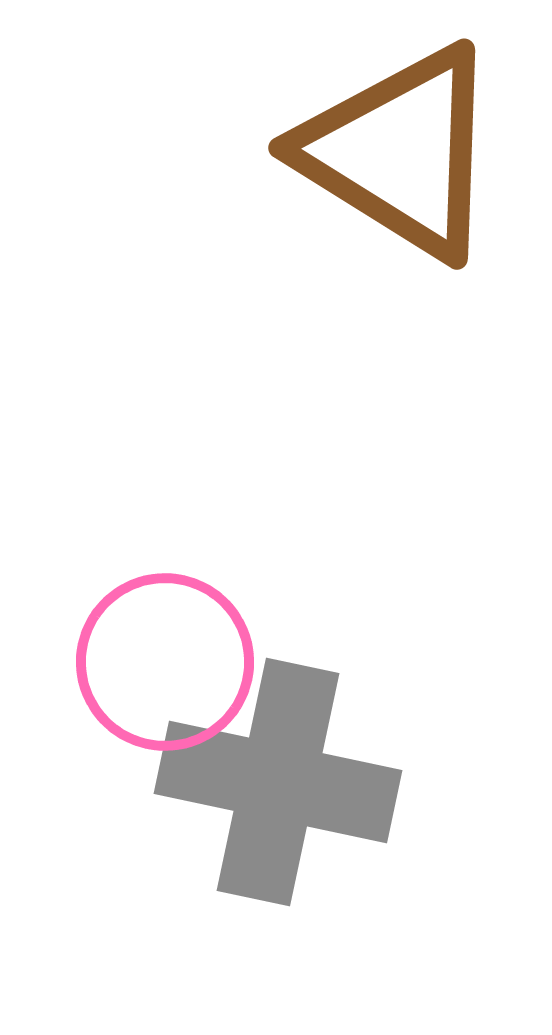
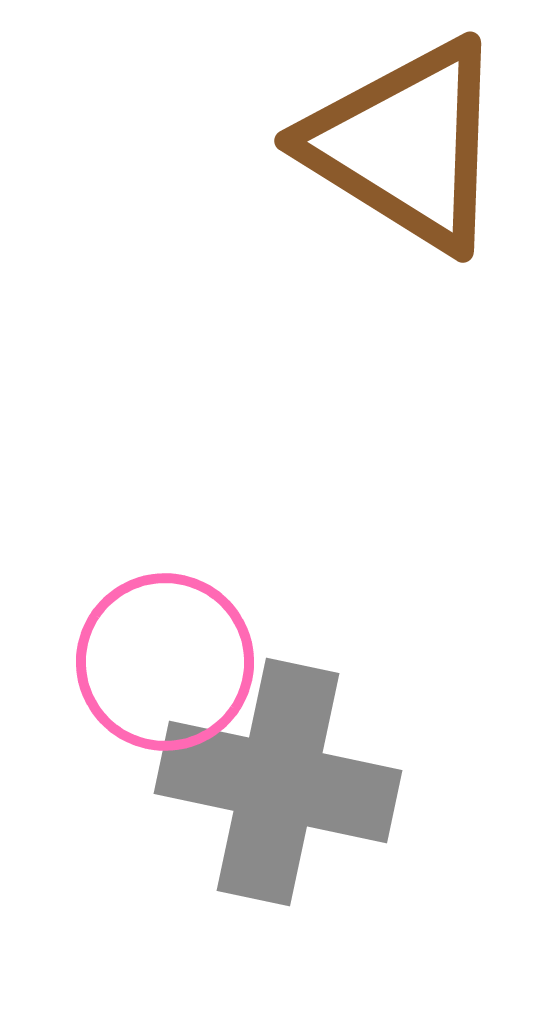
brown triangle: moved 6 px right, 7 px up
